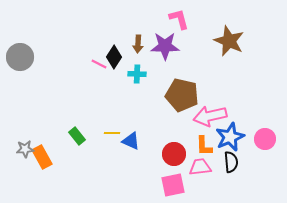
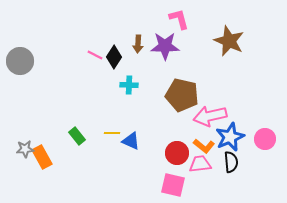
gray circle: moved 4 px down
pink line: moved 4 px left, 9 px up
cyan cross: moved 8 px left, 11 px down
orange L-shape: rotated 50 degrees counterclockwise
red circle: moved 3 px right, 1 px up
pink trapezoid: moved 3 px up
pink square: rotated 25 degrees clockwise
